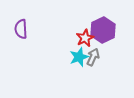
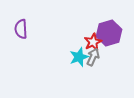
purple hexagon: moved 6 px right, 3 px down; rotated 10 degrees clockwise
red star: moved 8 px right, 4 px down
